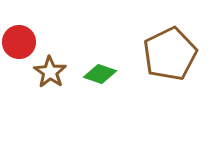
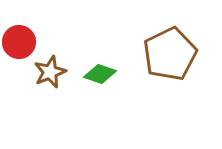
brown star: rotated 16 degrees clockwise
